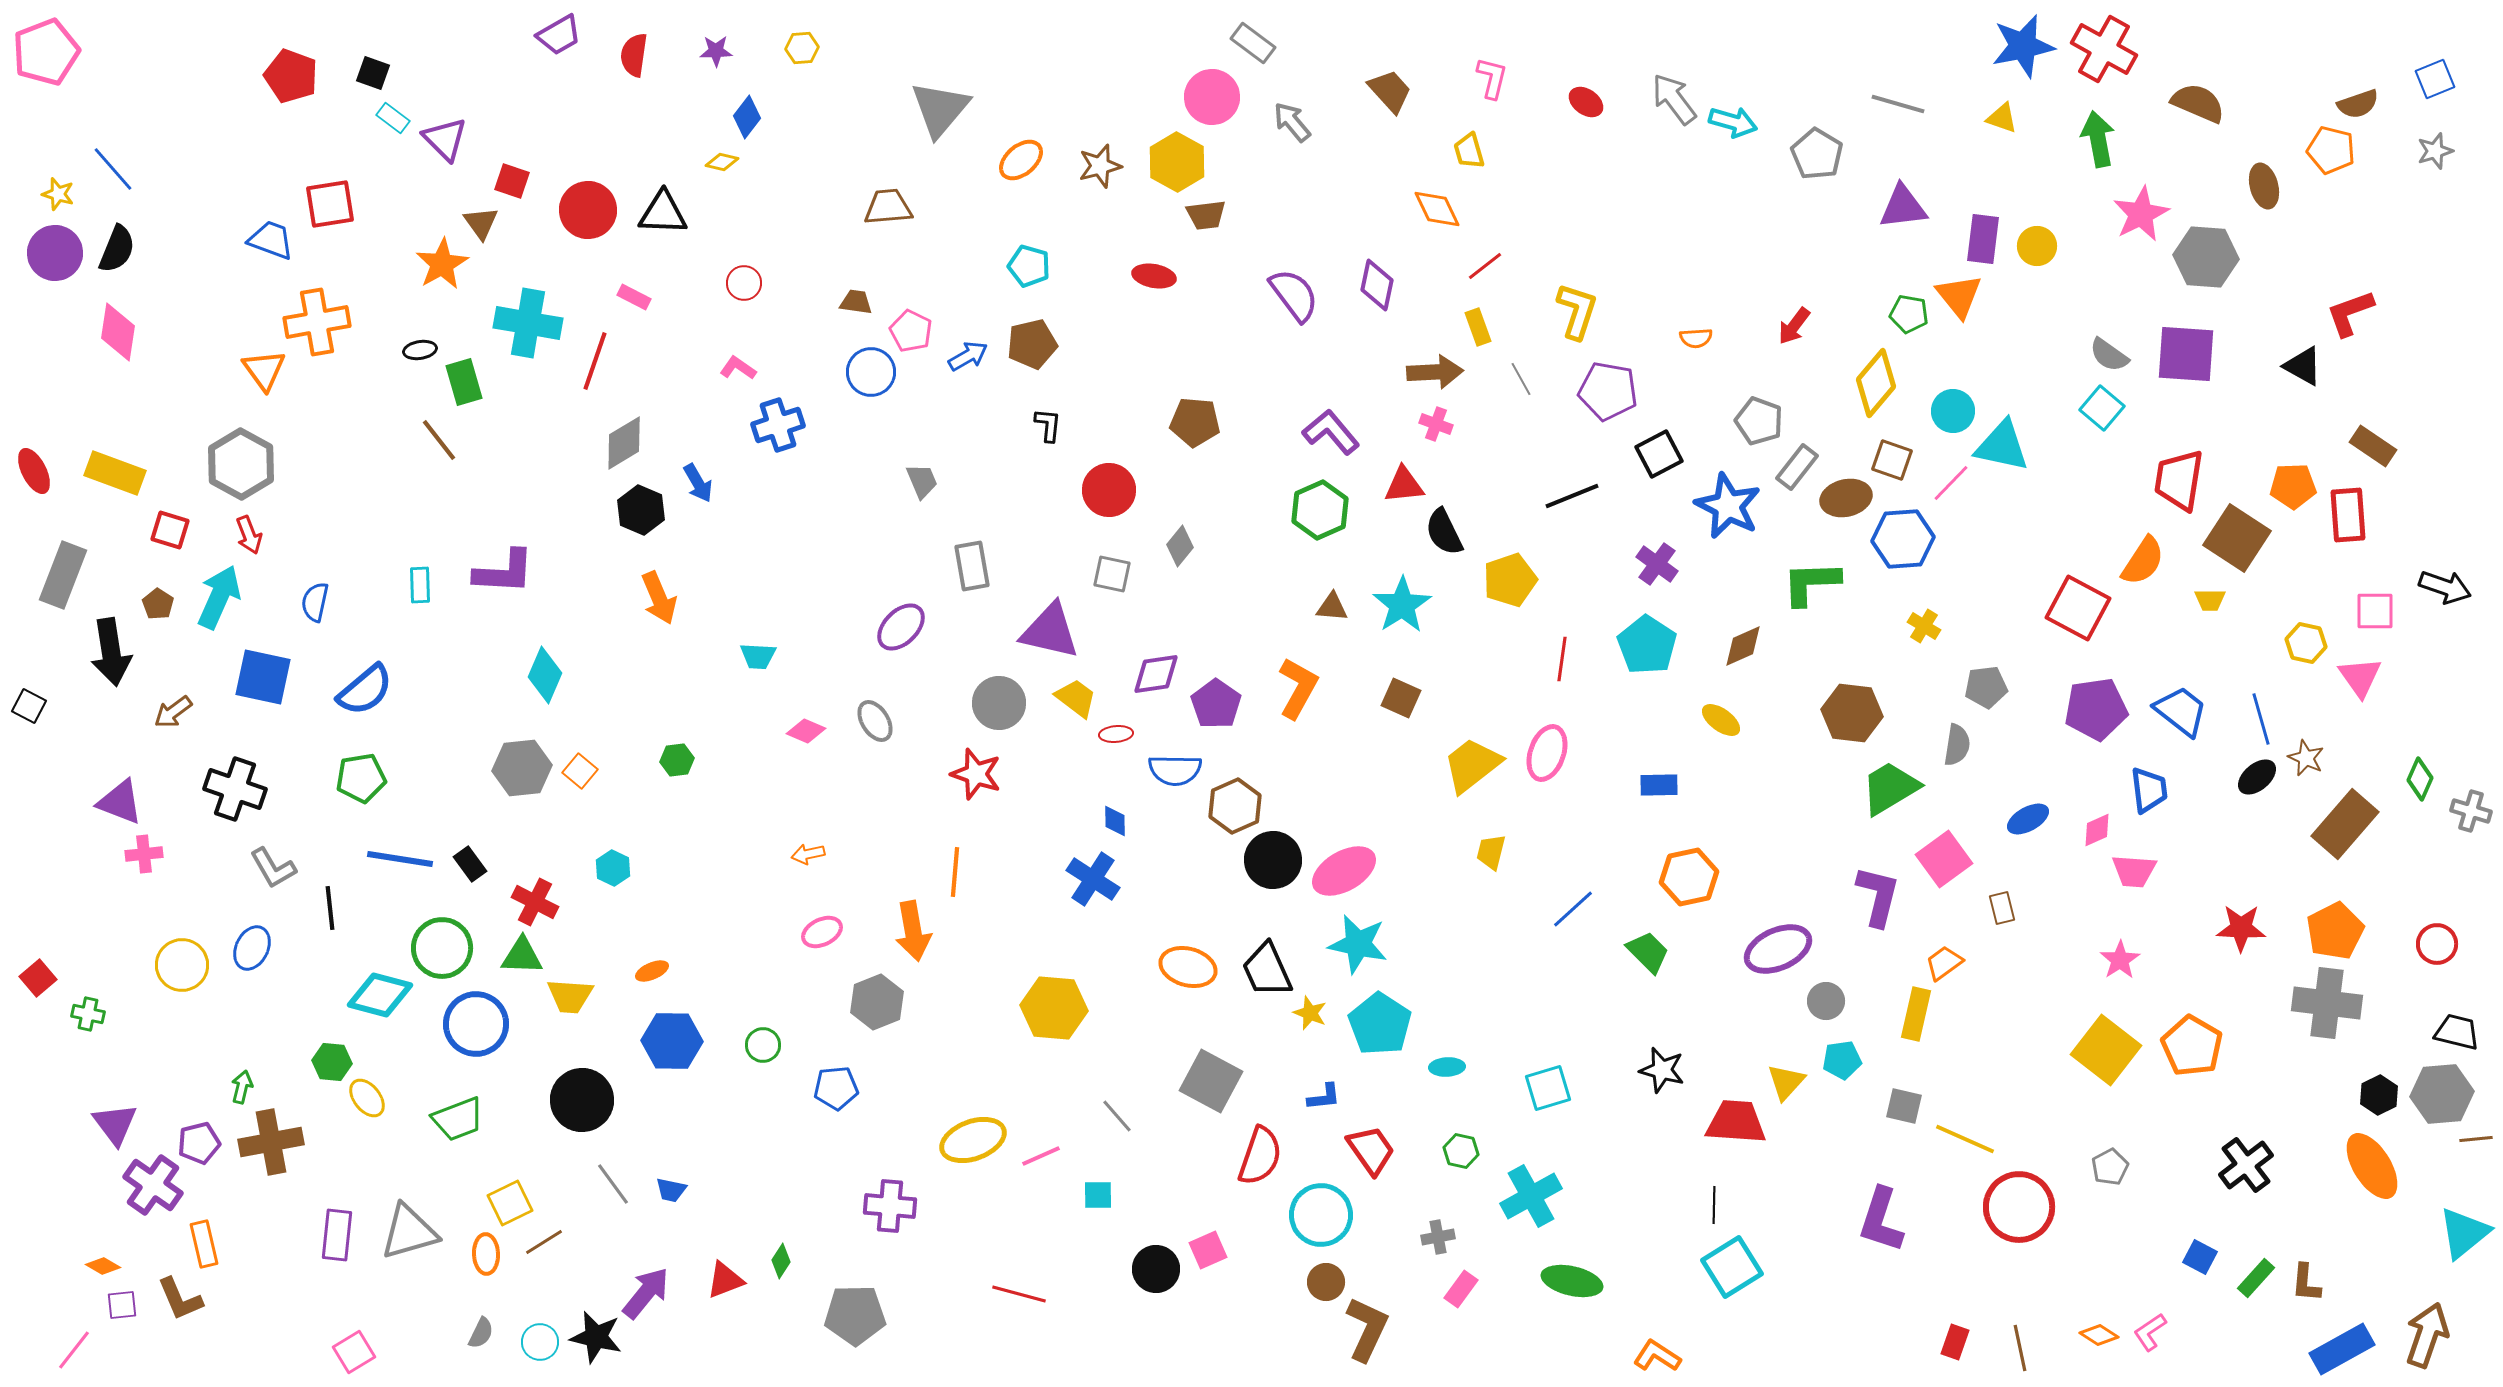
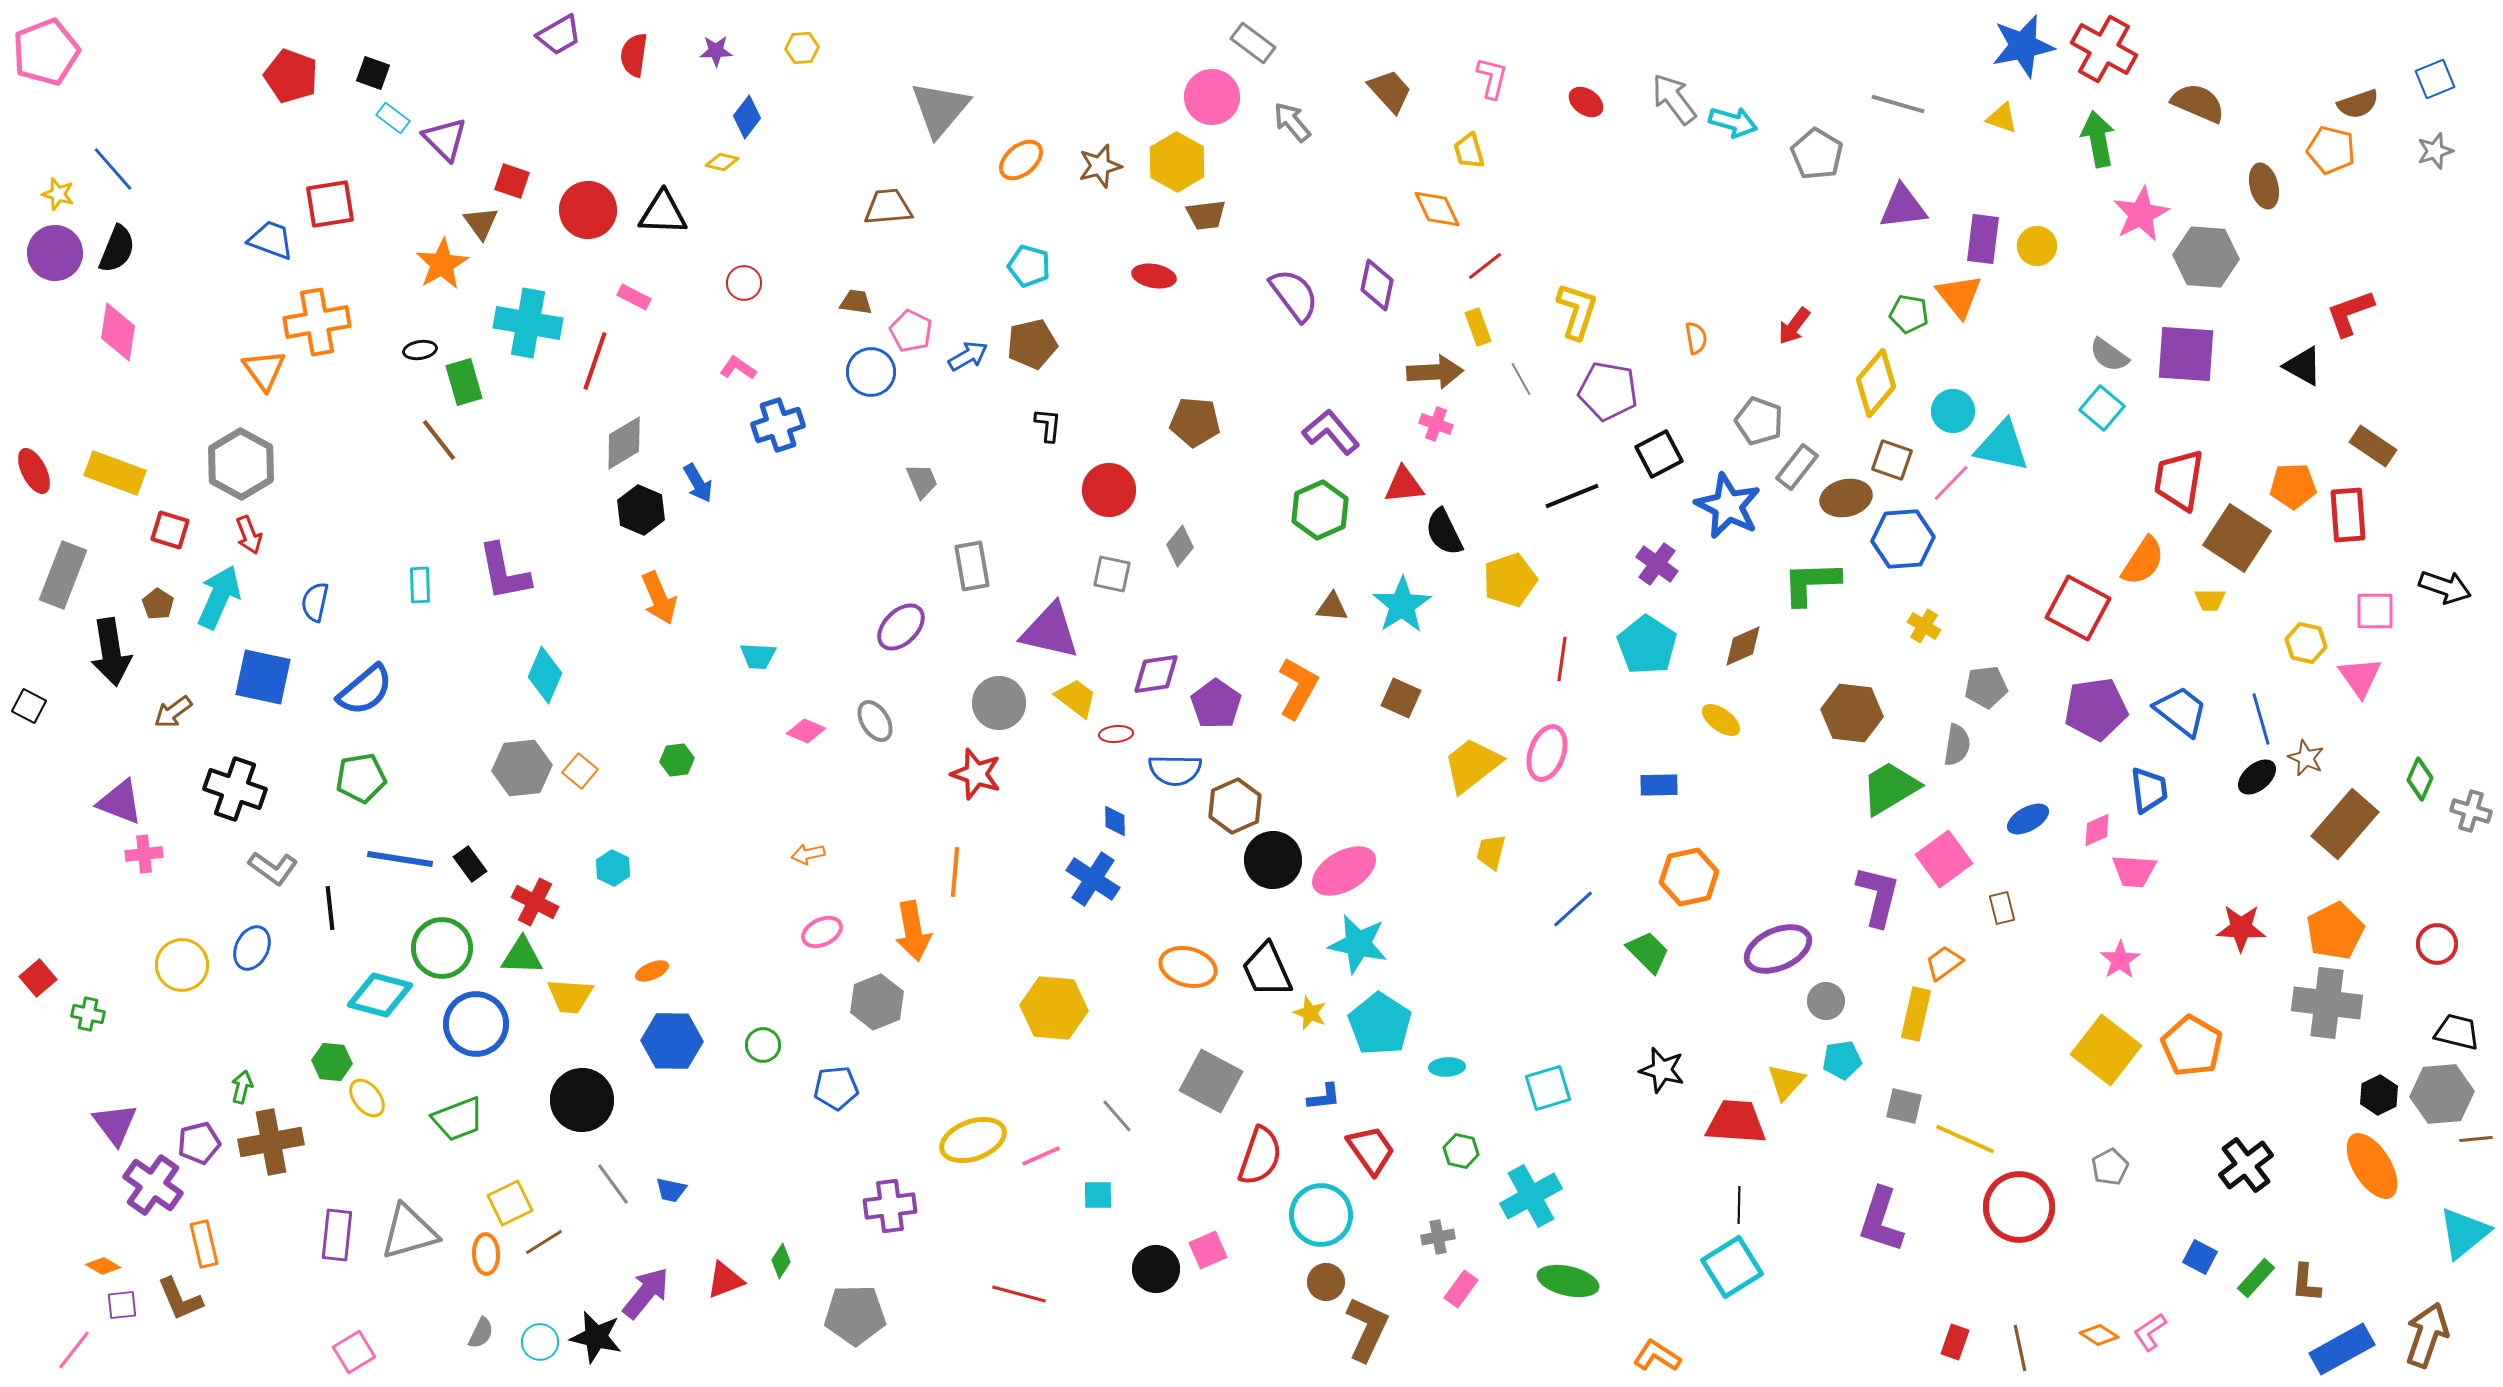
orange semicircle at (1696, 338): rotated 96 degrees counterclockwise
purple L-shape at (504, 572): rotated 76 degrees clockwise
gray L-shape at (273, 868): rotated 24 degrees counterclockwise
black line at (1714, 1205): moved 25 px right
purple cross at (890, 1206): rotated 12 degrees counterclockwise
green ellipse at (1572, 1281): moved 4 px left
